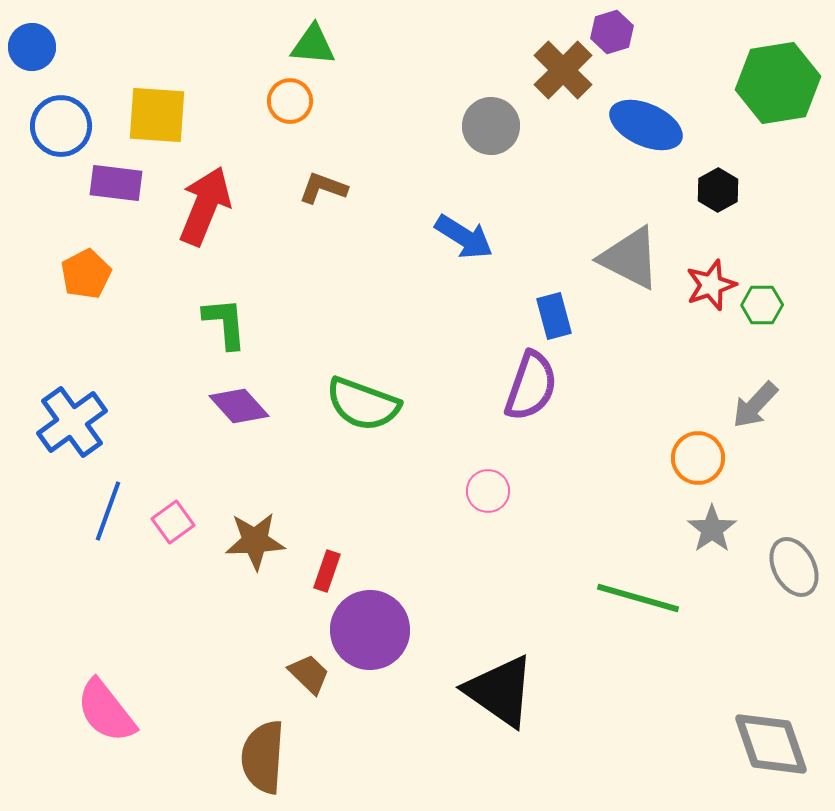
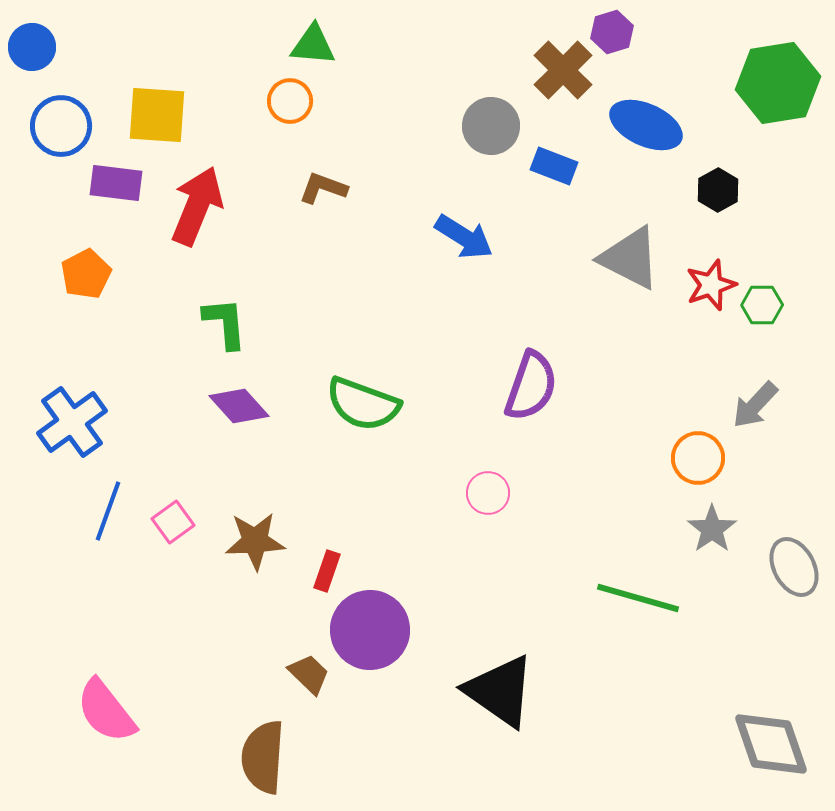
red arrow at (205, 206): moved 8 px left
blue rectangle at (554, 316): moved 150 px up; rotated 54 degrees counterclockwise
pink circle at (488, 491): moved 2 px down
